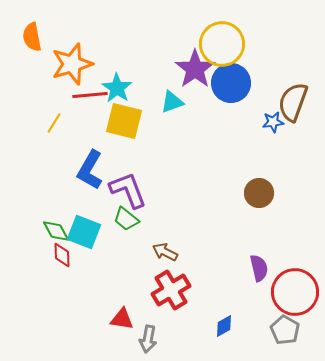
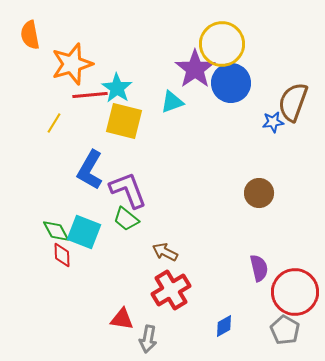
orange semicircle: moved 2 px left, 2 px up
